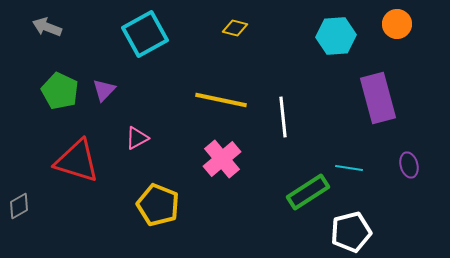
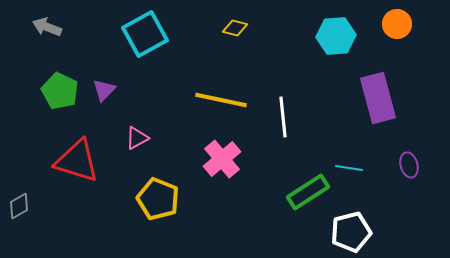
yellow pentagon: moved 6 px up
